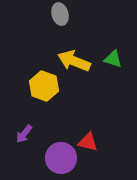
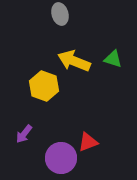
red triangle: rotated 35 degrees counterclockwise
